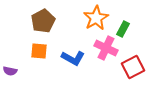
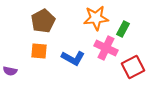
orange star: rotated 25 degrees clockwise
